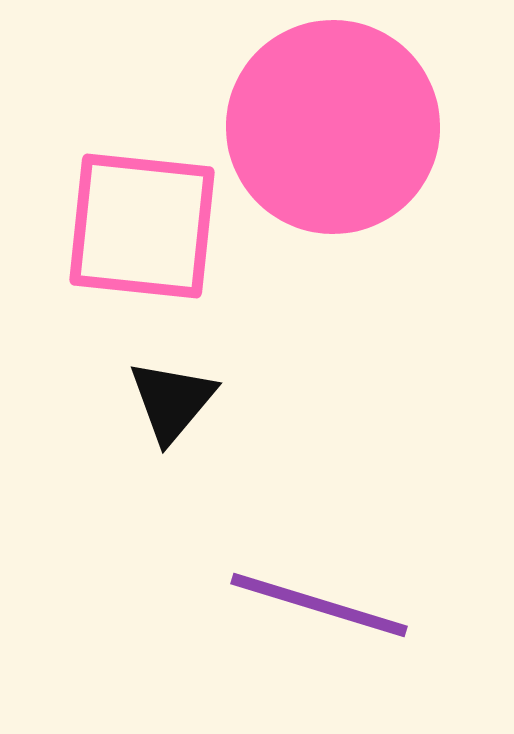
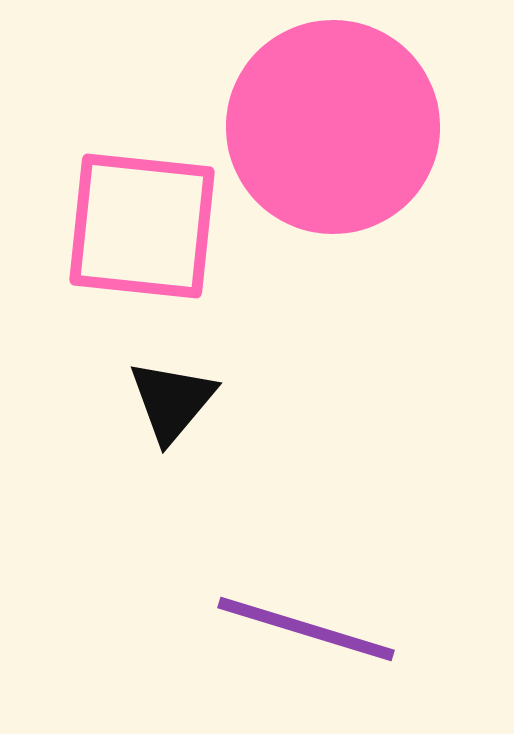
purple line: moved 13 px left, 24 px down
